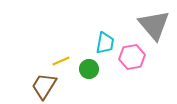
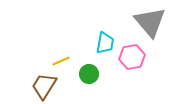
gray triangle: moved 4 px left, 3 px up
green circle: moved 5 px down
